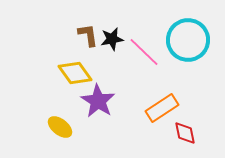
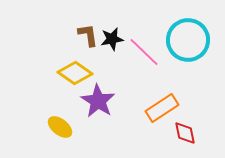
yellow diamond: rotated 20 degrees counterclockwise
